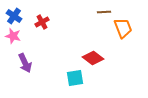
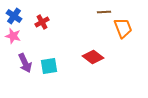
red diamond: moved 1 px up
cyan square: moved 26 px left, 12 px up
